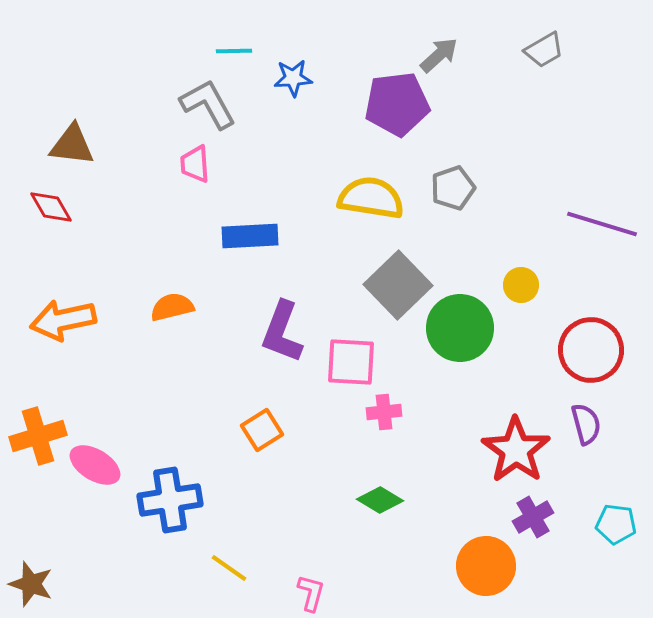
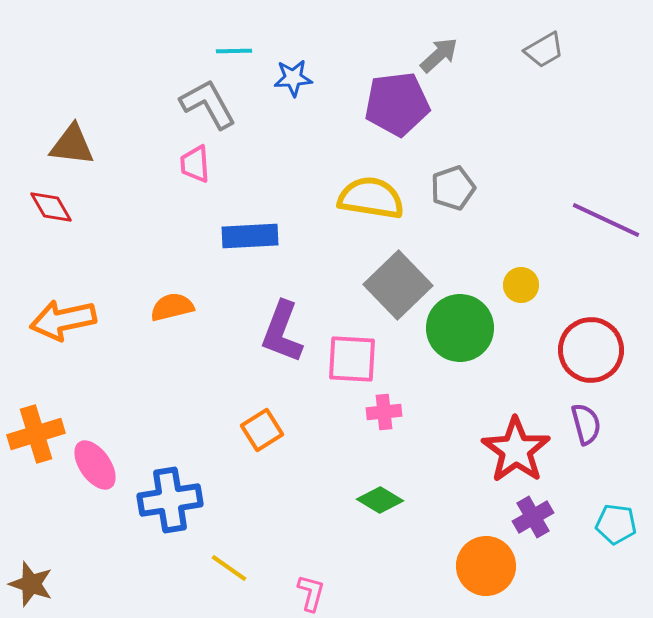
purple line: moved 4 px right, 4 px up; rotated 8 degrees clockwise
pink square: moved 1 px right, 3 px up
orange cross: moved 2 px left, 2 px up
pink ellipse: rotated 24 degrees clockwise
